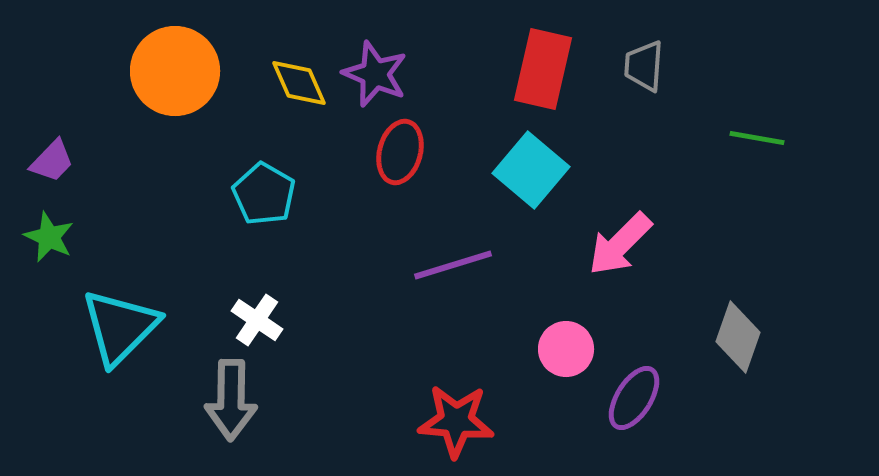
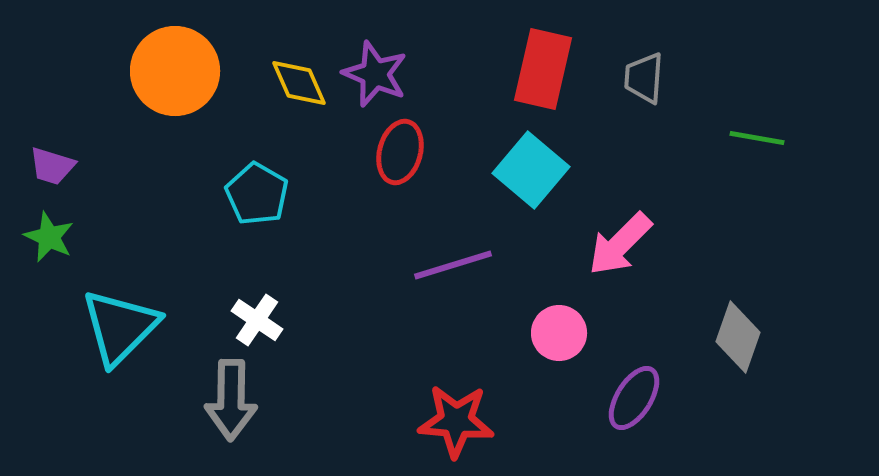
gray trapezoid: moved 12 px down
purple trapezoid: moved 5 px down; rotated 63 degrees clockwise
cyan pentagon: moved 7 px left
pink circle: moved 7 px left, 16 px up
